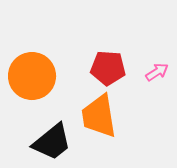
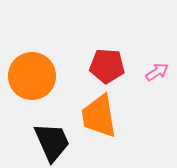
red pentagon: moved 1 px left, 2 px up
black trapezoid: rotated 75 degrees counterclockwise
